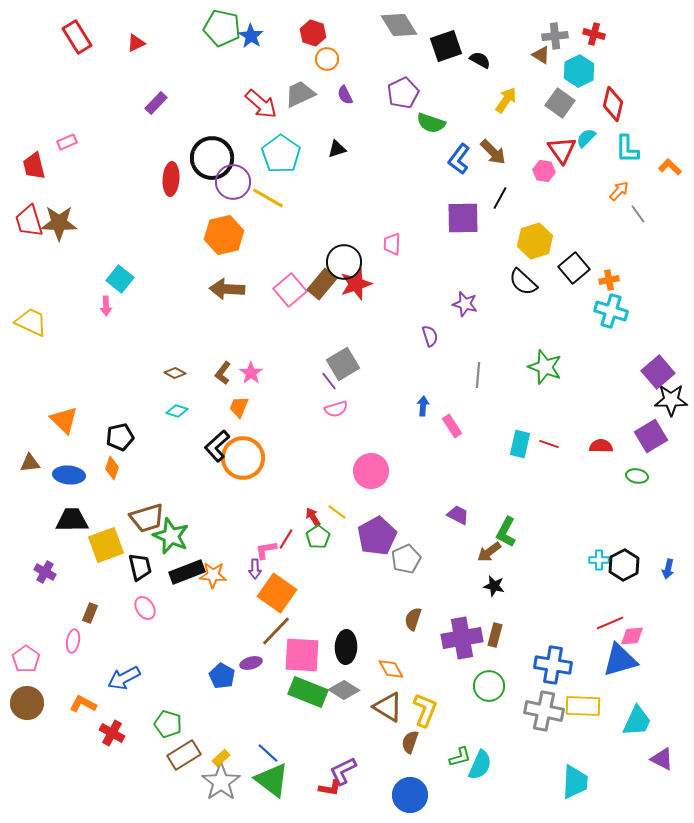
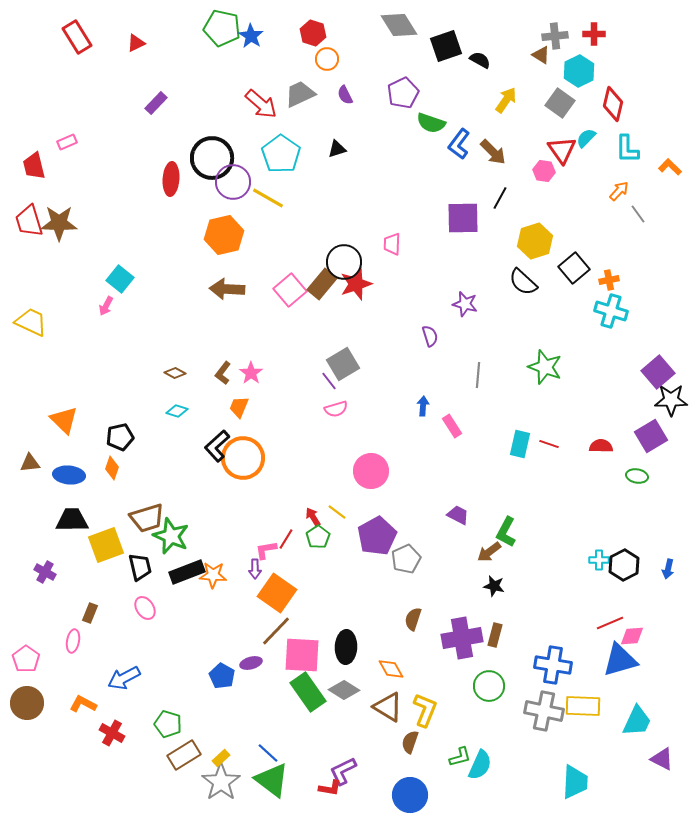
red cross at (594, 34): rotated 15 degrees counterclockwise
blue L-shape at (459, 159): moved 15 px up
pink arrow at (106, 306): rotated 30 degrees clockwise
green rectangle at (308, 692): rotated 33 degrees clockwise
